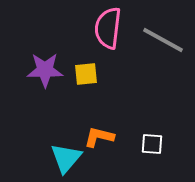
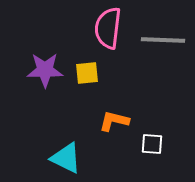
gray line: rotated 27 degrees counterclockwise
yellow square: moved 1 px right, 1 px up
orange L-shape: moved 15 px right, 16 px up
cyan triangle: rotated 44 degrees counterclockwise
